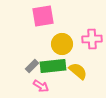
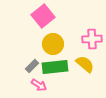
pink square: rotated 30 degrees counterclockwise
yellow circle: moved 9 px left
green rectangle: moved 2 px right, 1 px down
yellow semicircle: moved 7 px right, 7 px up
pink arrow: moved 2 px left, 1 px up
